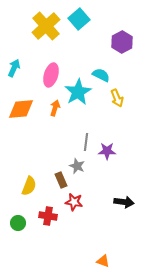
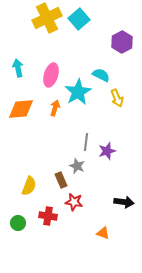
yellow cross: moved 1 px right, 8 px up; rotated 16 degrees clockwise
cyan arrow: moved 4 px right; rotated 36 degrees counterclockwise
purple star: rotated 18 degrees counterclockwise
orange triangle: moved 28 px up
